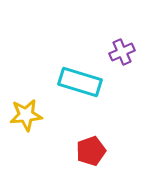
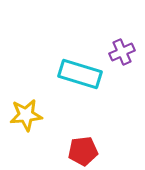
cyan rectangle: moved 8 px up
red pentagon: moved 8 px left; rotated 12 degrees clockwise
